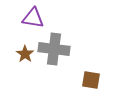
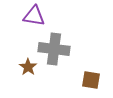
purple triangle: moved 1 px right, 2 px up
brown star: moved 3 px right, 13 px down
